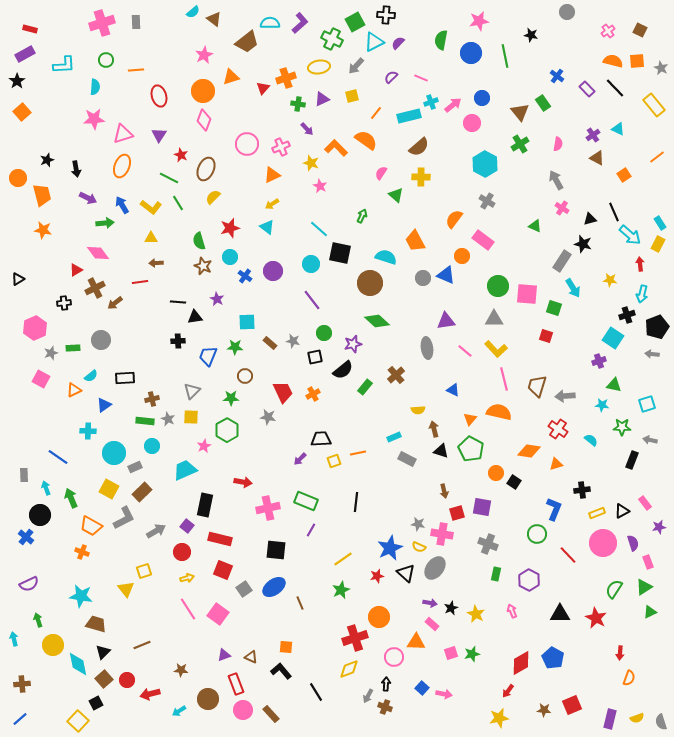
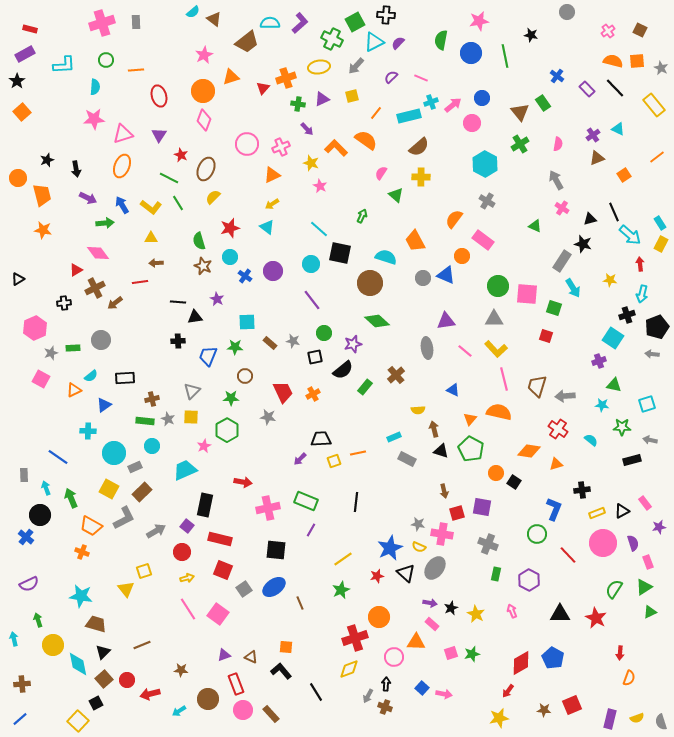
brown triangle at (597, 158): rotated 49 degrees counterclockwise
yellow rectangle at (658, 244): moved 3 px right
black rectangle at (632, 460): rotated 54 degrees clockwise
